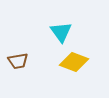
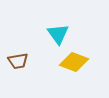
cyan triangle: moved 3 px left, 2 px down
